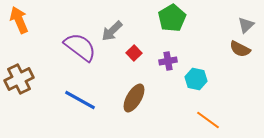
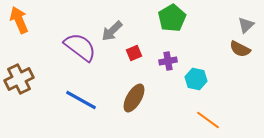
red square: rotated 21 degrees clockwise
blue line: moved 1 px right
